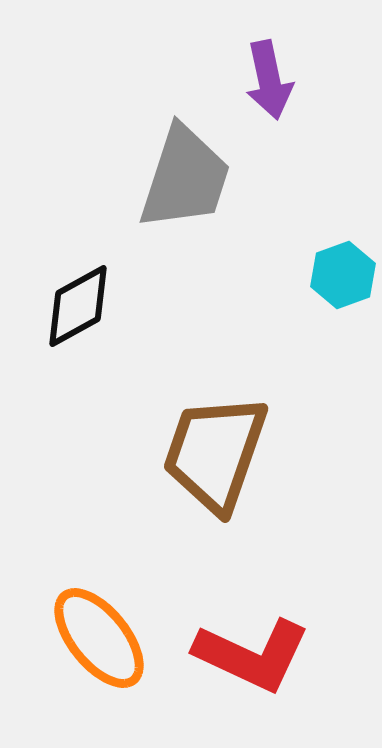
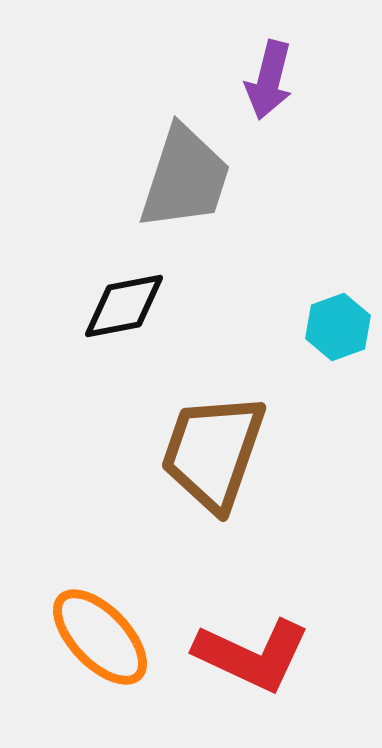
purple arrow: rotated 26 degrees clockwise
cyan hexagon: moved 5 px left, 52 px down
black diamond: moved 46 px right; rotated 18 degrees clockwise
brown trapezoid: moved 2 px left, 1 px up
orange ellipse: moved 1 px right, 1 px up; rotated 5 degrees counterclockwise
